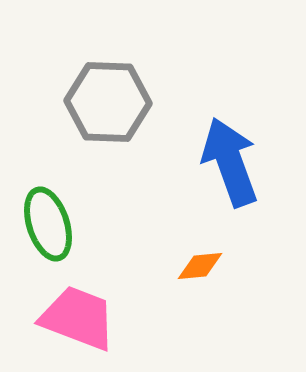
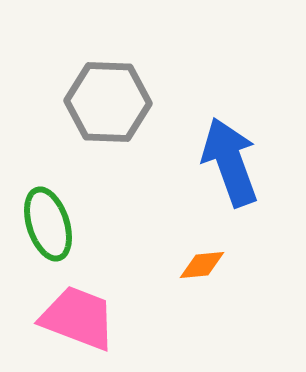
orange diamond: moved 2 px right, 1 px up
